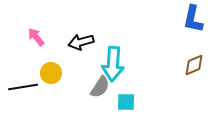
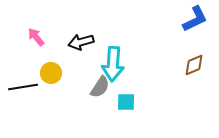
blue L-shape: moved 2 px right; rotated 128 degrees counterclockwise
